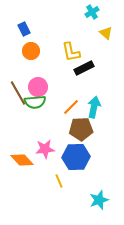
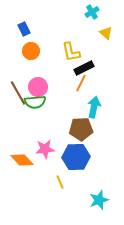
orange line: moved 10 px right, 24 px up; rotated 18 degrees counterclockwise
yellow line: moved 1 px right, 1 px down
